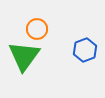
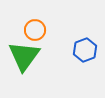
orange circle: moved 2 px left, 1 px down
